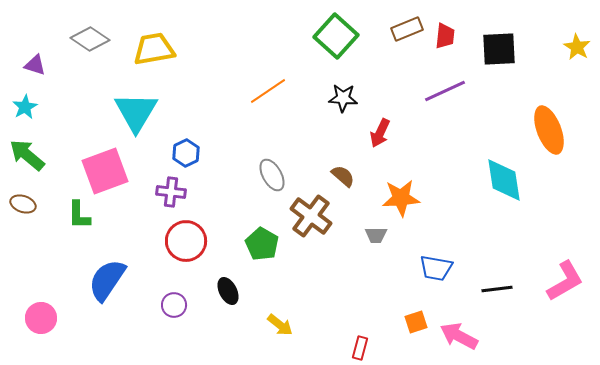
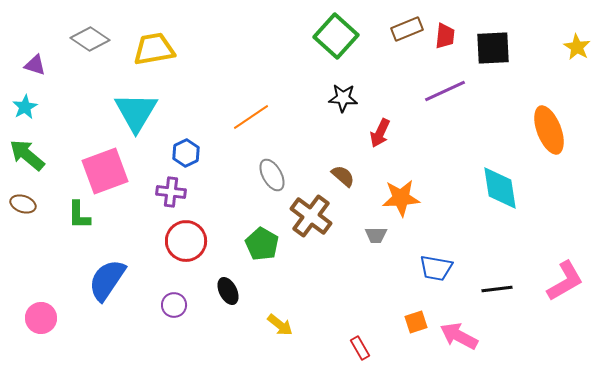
black square: moved 6 px left, 1 px up
orange line: moved 17 px left, 26 px down
cyan diamond: moved 4 px left, 8 px down
red rectangle: rotated 45 degrees counterclockwise
